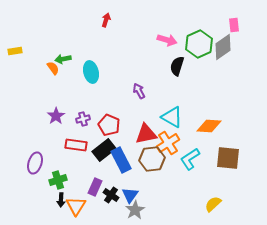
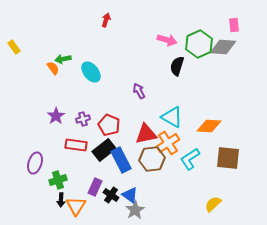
gray diamond: rotated 40 degrees clockwise
yellow rectangle: moved 1 px left, 4 px up; rotated 64 degrees clockwise
cyan ellipse: rotated 25 degrees counterclockwise
blue triangle: rotated 30 degrees counterclockwise
